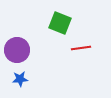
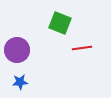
red line: moved 1 px right
blue star: moved 3 px down
